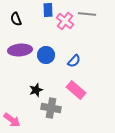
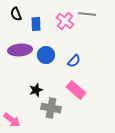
blue rectangle: moved 12 px left, 14 px down
black semicircle: moved 5 px up
